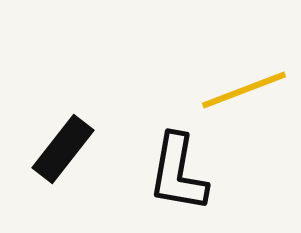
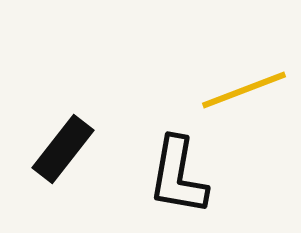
black L-shape: moved 3 px down
